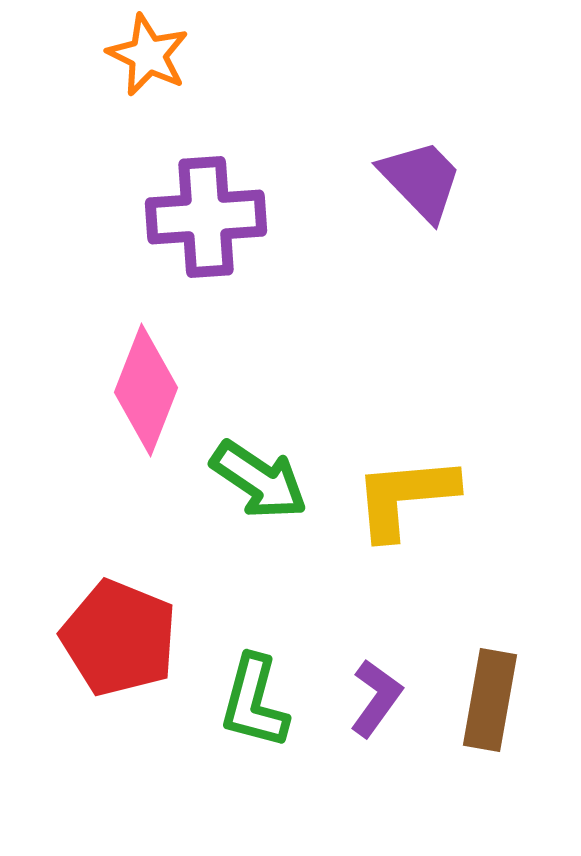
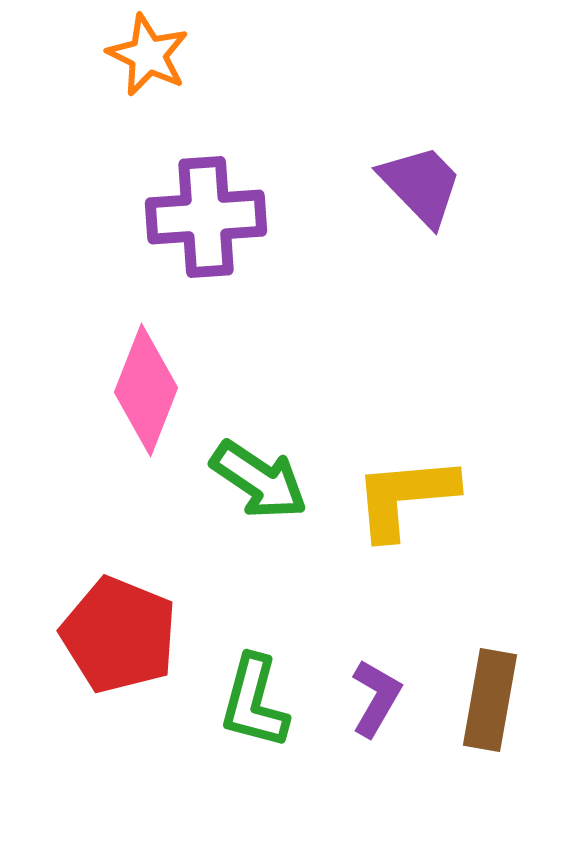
purple trapezoid: moved 5 px down
red pentagon: moved 3 px up
purple L-shape: rotated 6 degrees counterclockwise
